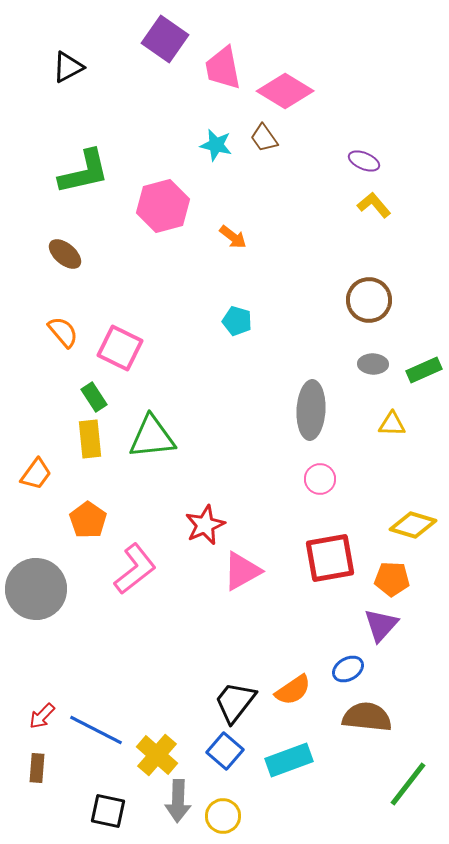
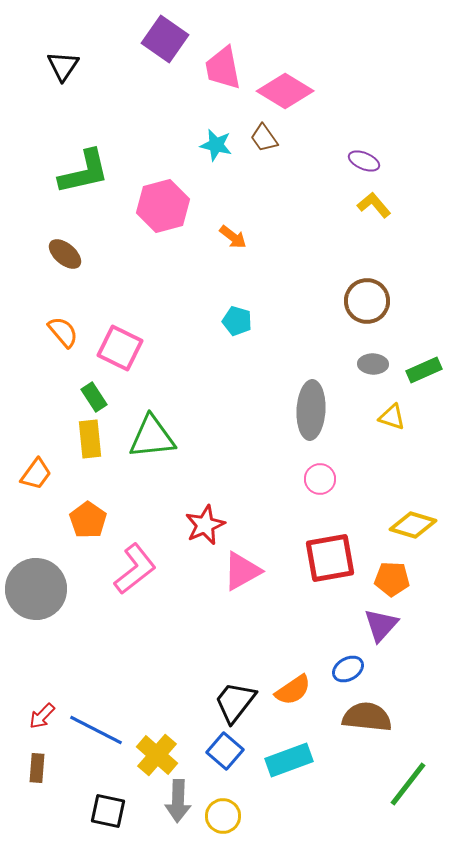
black triangle at (68, 67): moved 5 px left, 1 px up; rotated 28 degrees counterclockwise
brown circle at (369, 300): moved 2 px left, 1 px down
yellow triangle at (392, 424): moved 7 px up; rotated 16 degrees clockwise
